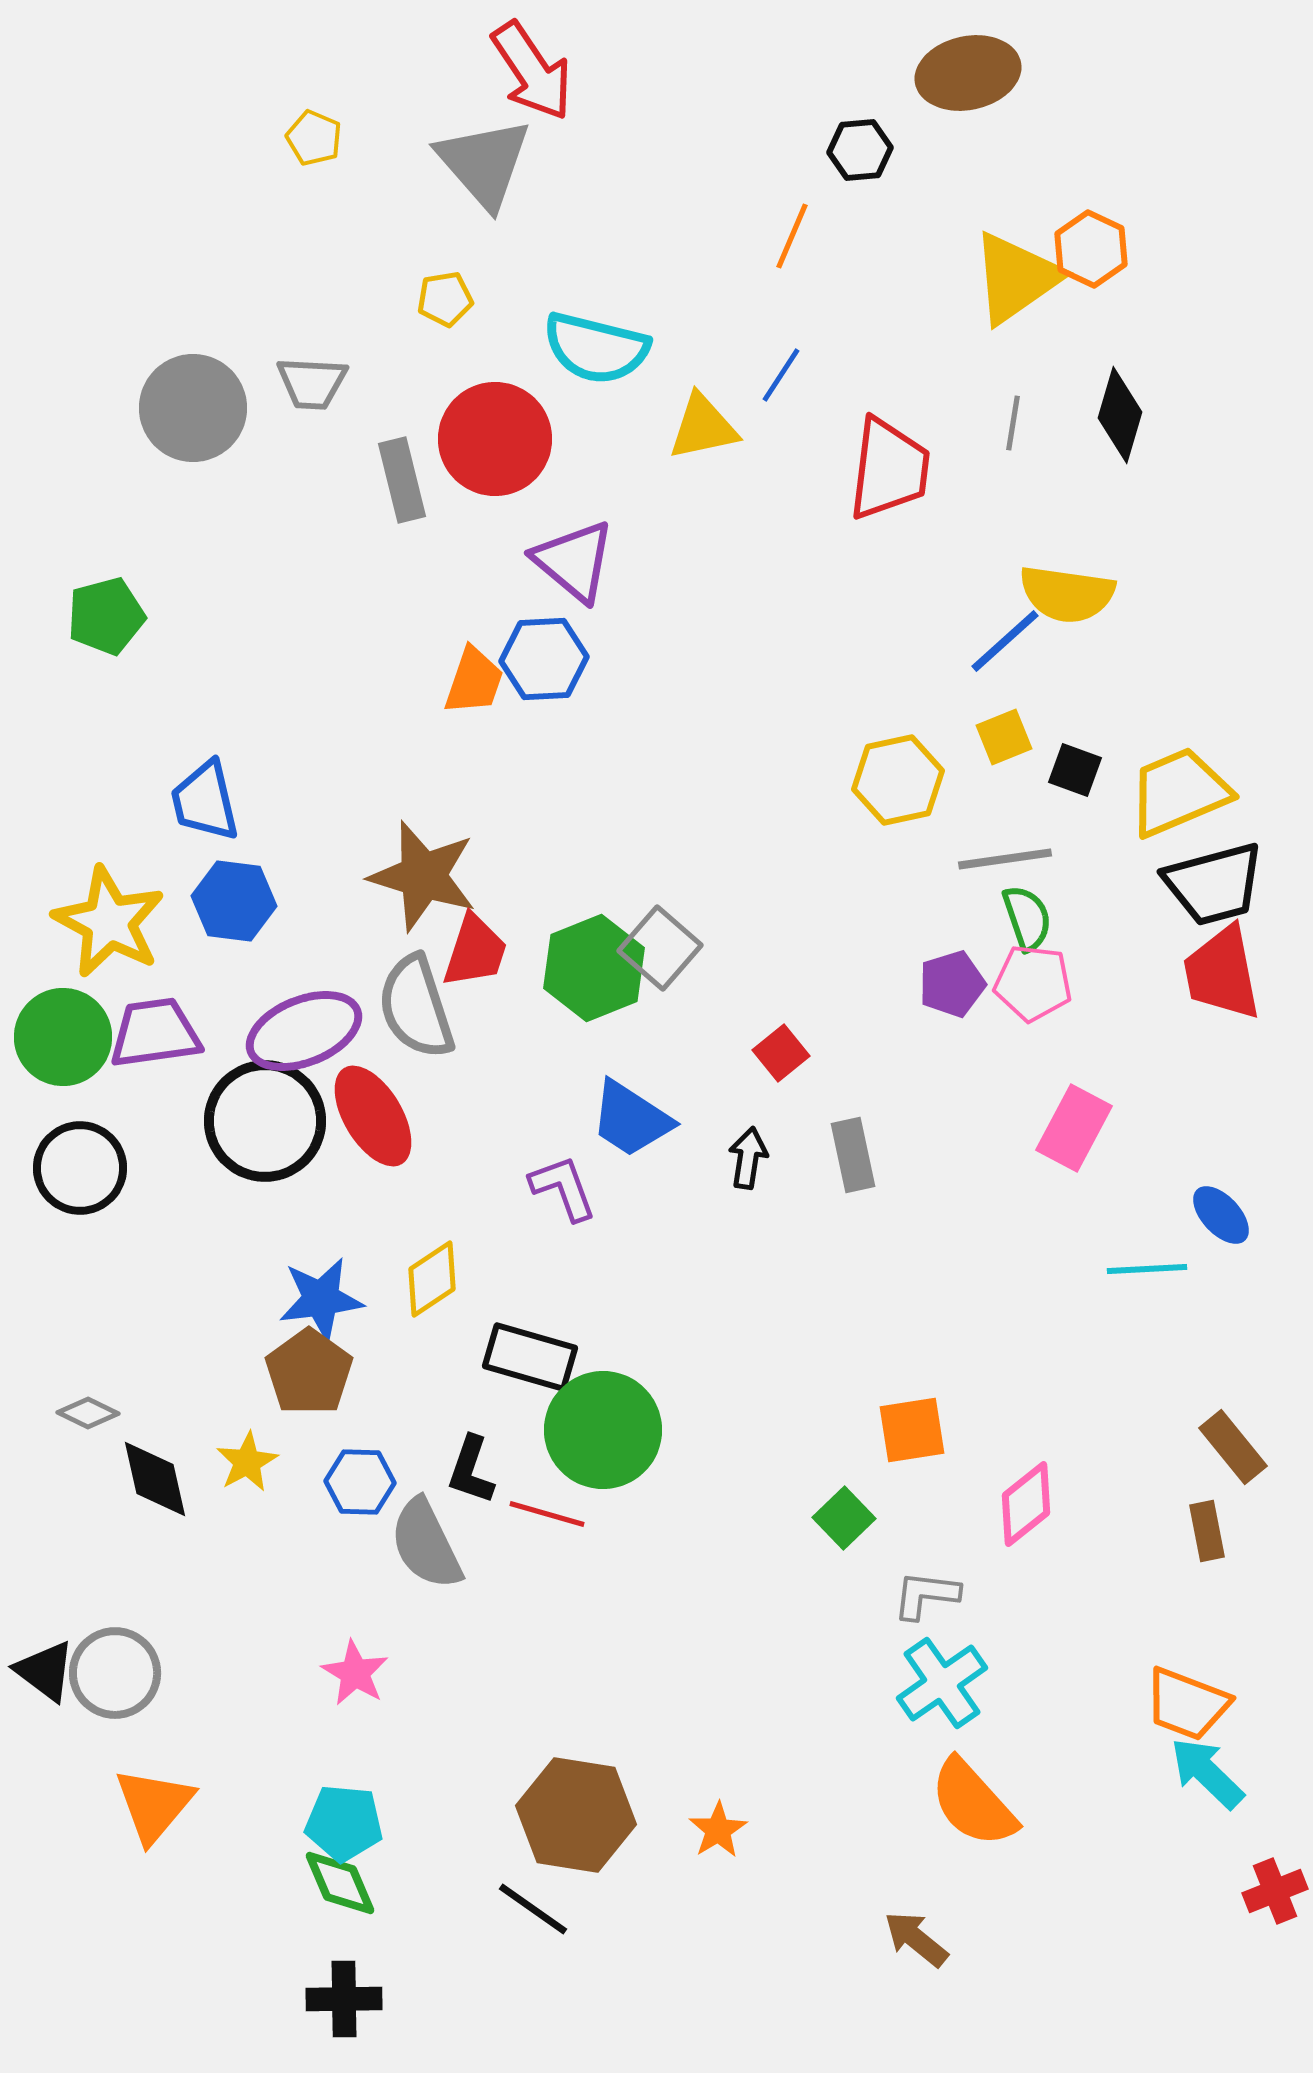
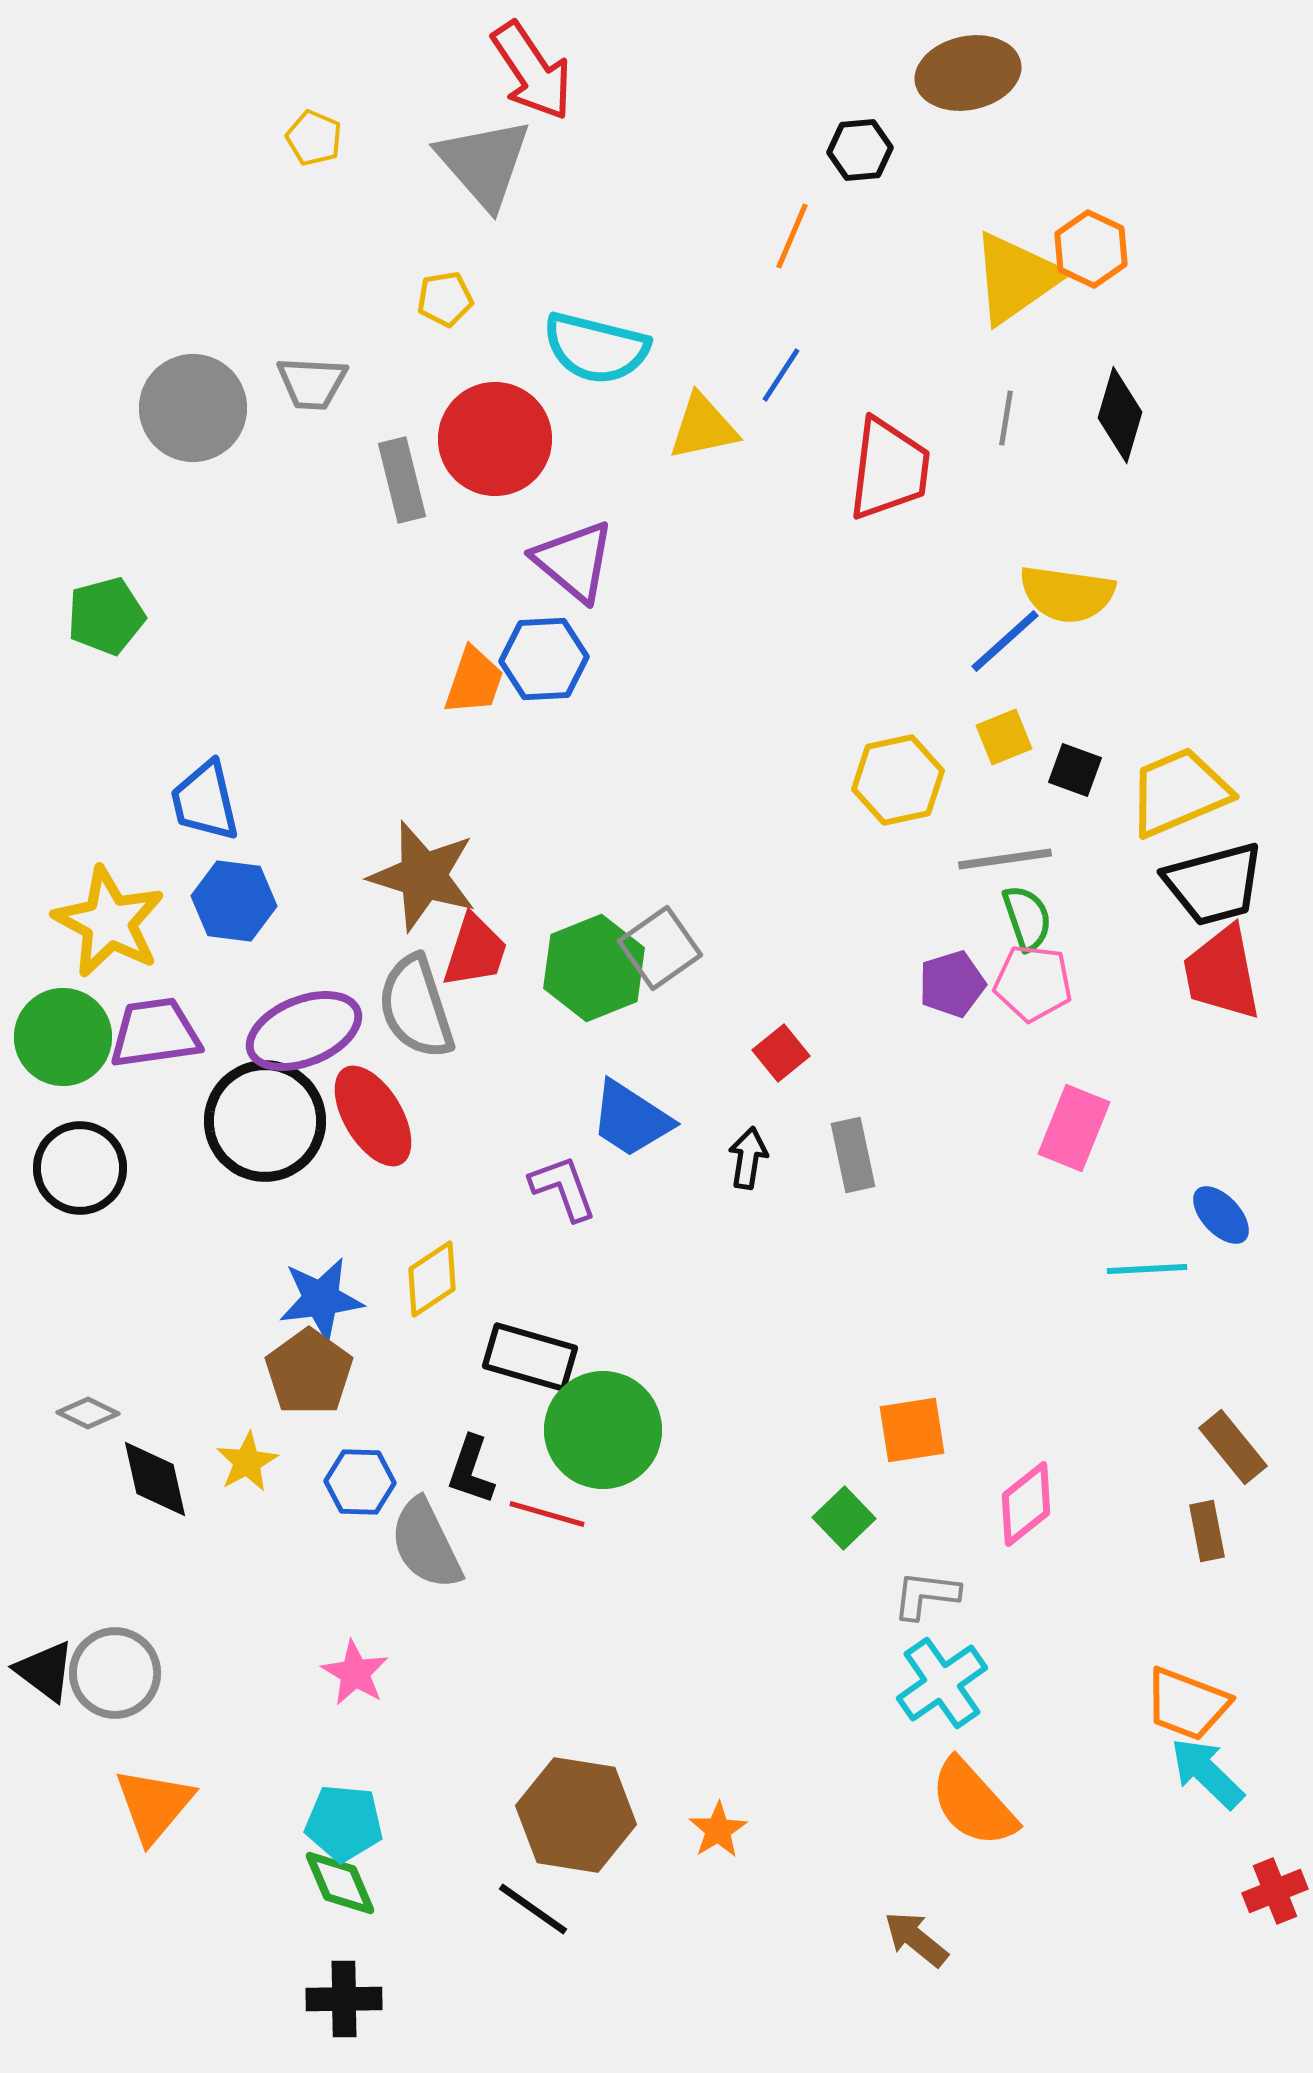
gray line at (1013, 423): moved 7 px left, 5 px up
gray square at (660, 948): rotated 14 degrees clockwise
pink rectangle at (1074, 1128): rotated 6 degrees counterclockwise
